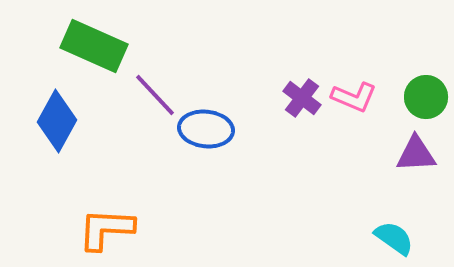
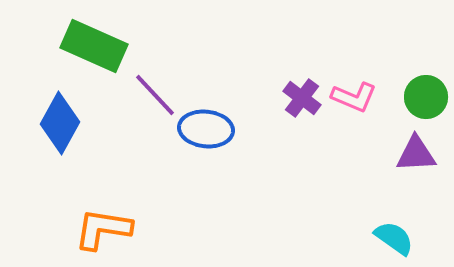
blue diamond: moved 3 px right, 2 px down
orange L-shape: moved 3 px left; rotated 6 degrees clockwise
